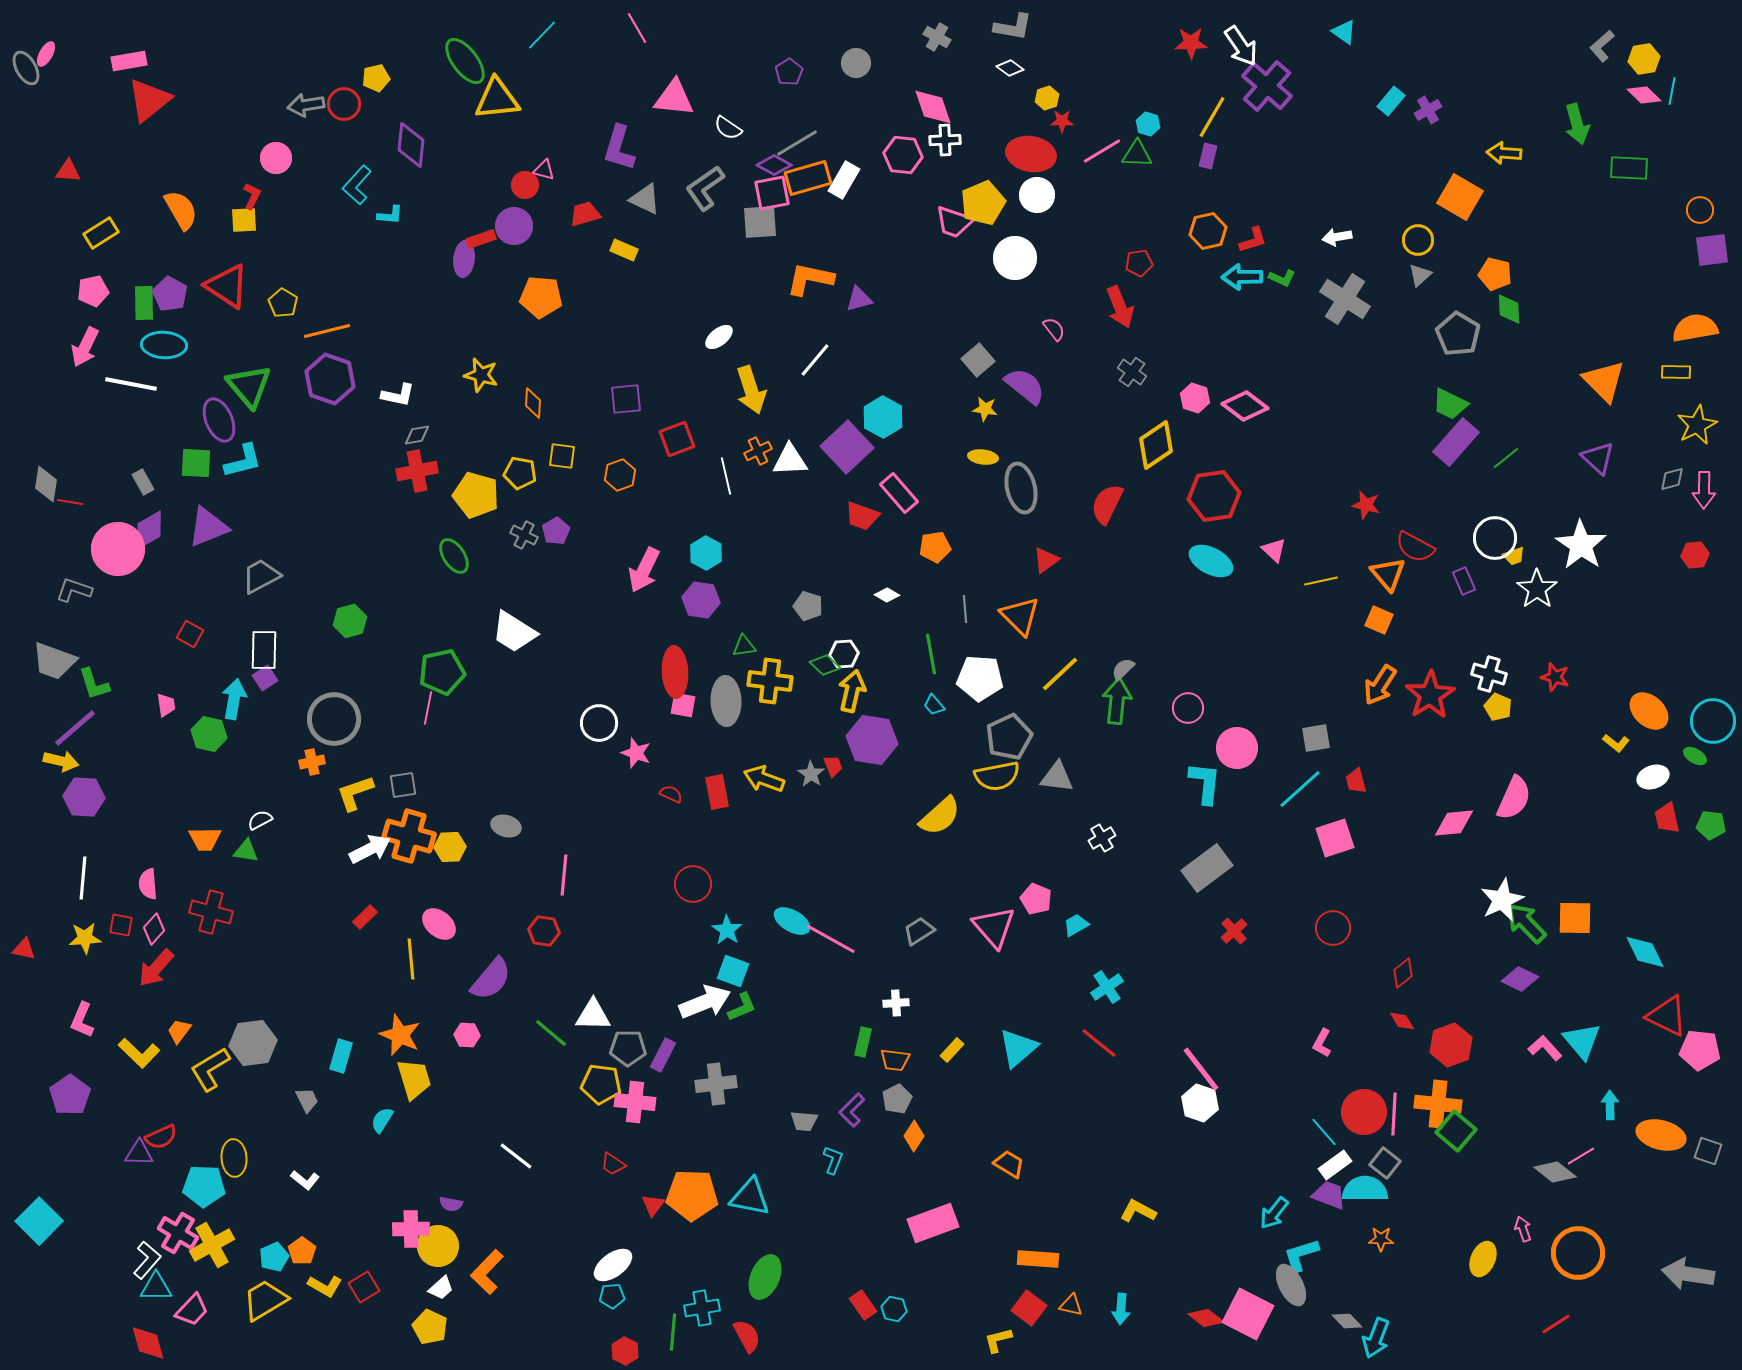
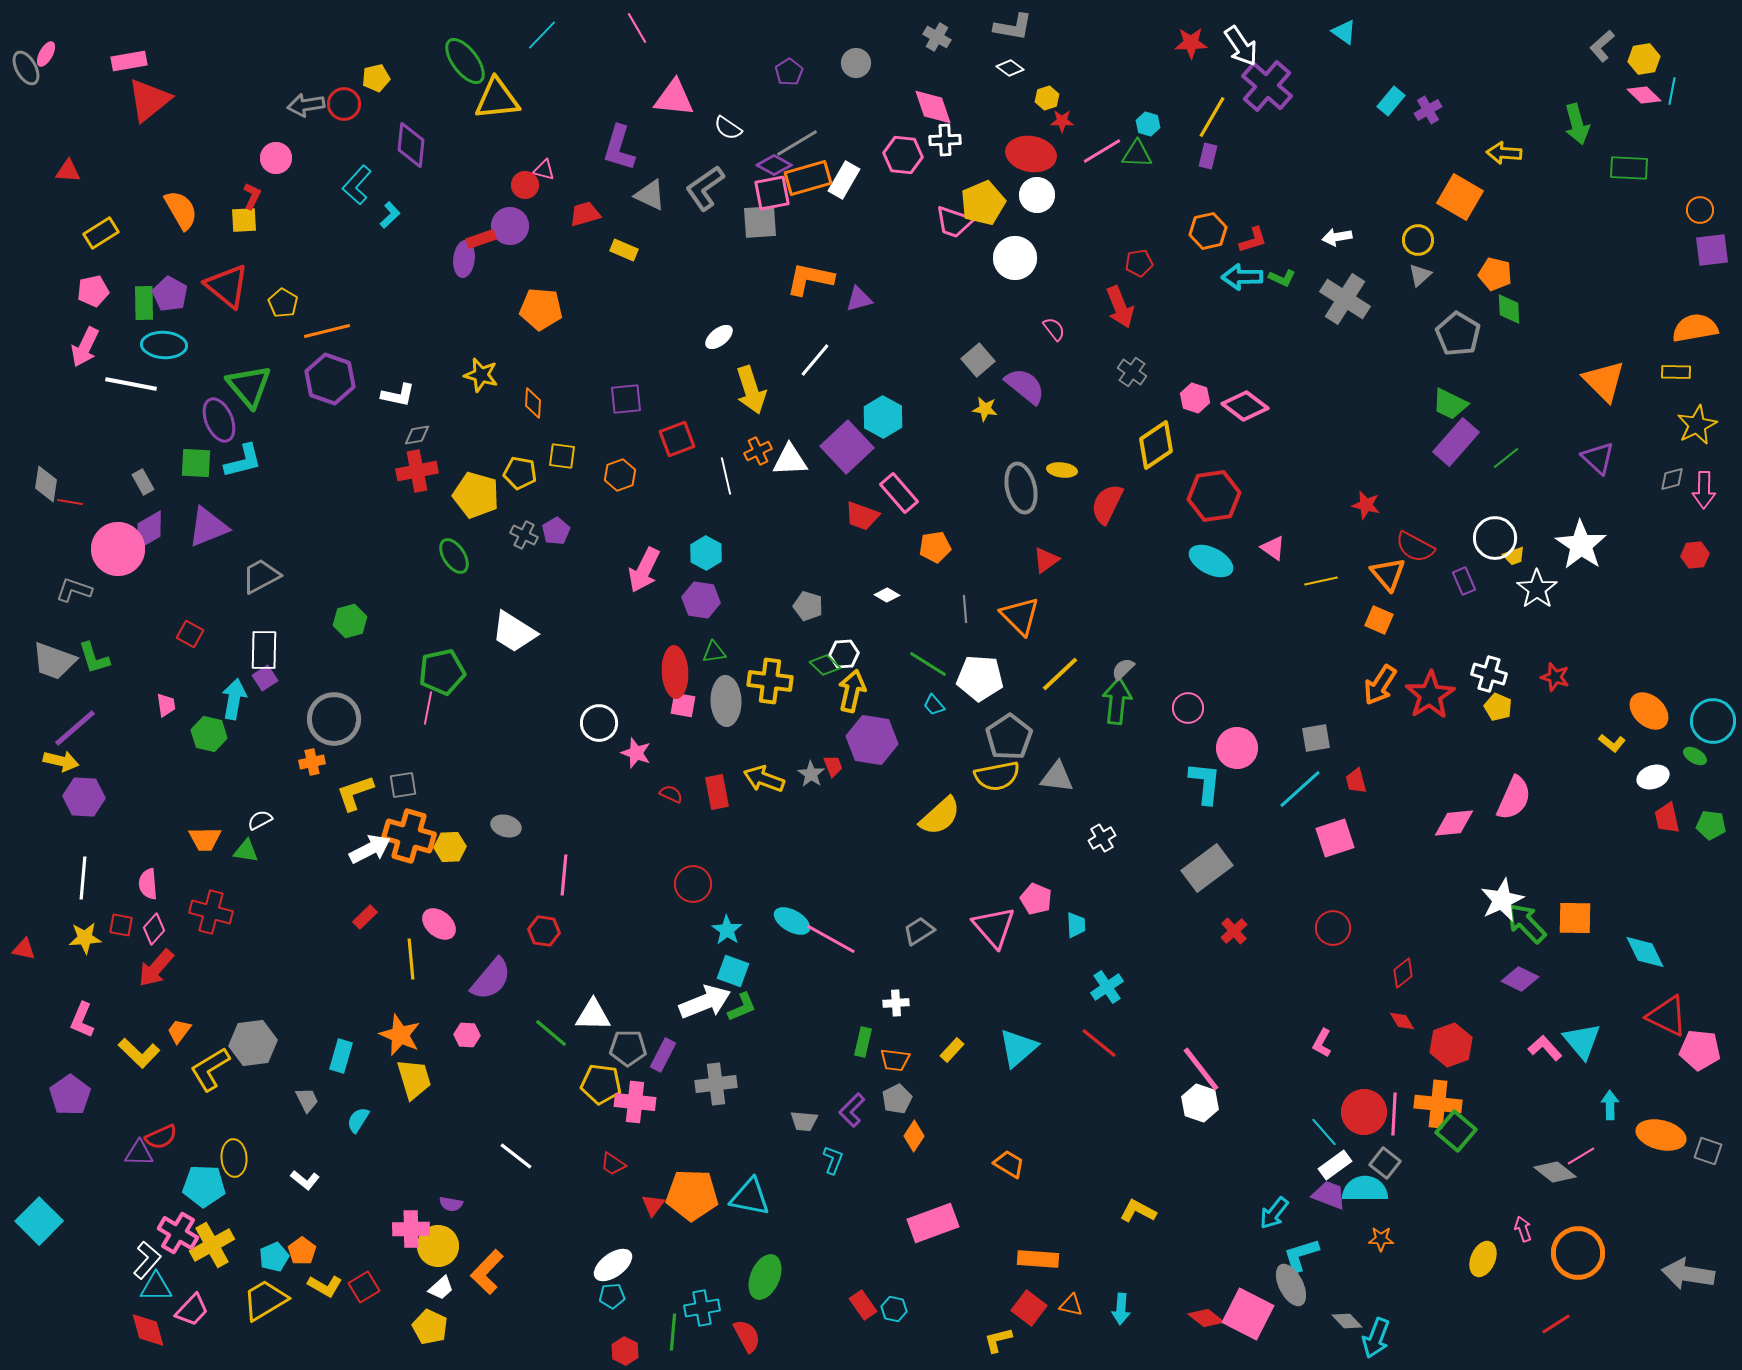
gray triangle at (645, 199): moved 5 px right, 4 px up
cyan L-shape at (390, 215): rotated 48 degrees counterclockwise
purple circle at (514, 226): moved 4 px left
red triangle at (227, 286): rotated 6 degrees clockwise
orange pentagon at (541, 297): moved 12 px down
yellow ellipse at (983, 457): moved 79 px right, 13 px down
pink triangle at (1274, 550): moved 1 px left, 2 px up; rotated 8 degrees counterclockwise
green triangle at (744, 646): moved 30 px left, 6 px down
green line at (931, 654): moved 3 px left, 10 px down; rotated 48 degrees counterclockwise
green L-shape at (94, 684): moved 26 px up
gray pentagon at (1009, 737): rotated 9 degrees counterclockwise
yellow L-shape at (1616, 743): moved 4 px left
cyan trapezoid at (1076, 925): rotated 116 degrees clockwise
cyan semicircle at (382, 1120): moved 24 px left
red diamond at (148, 1343): moved 13 px up
